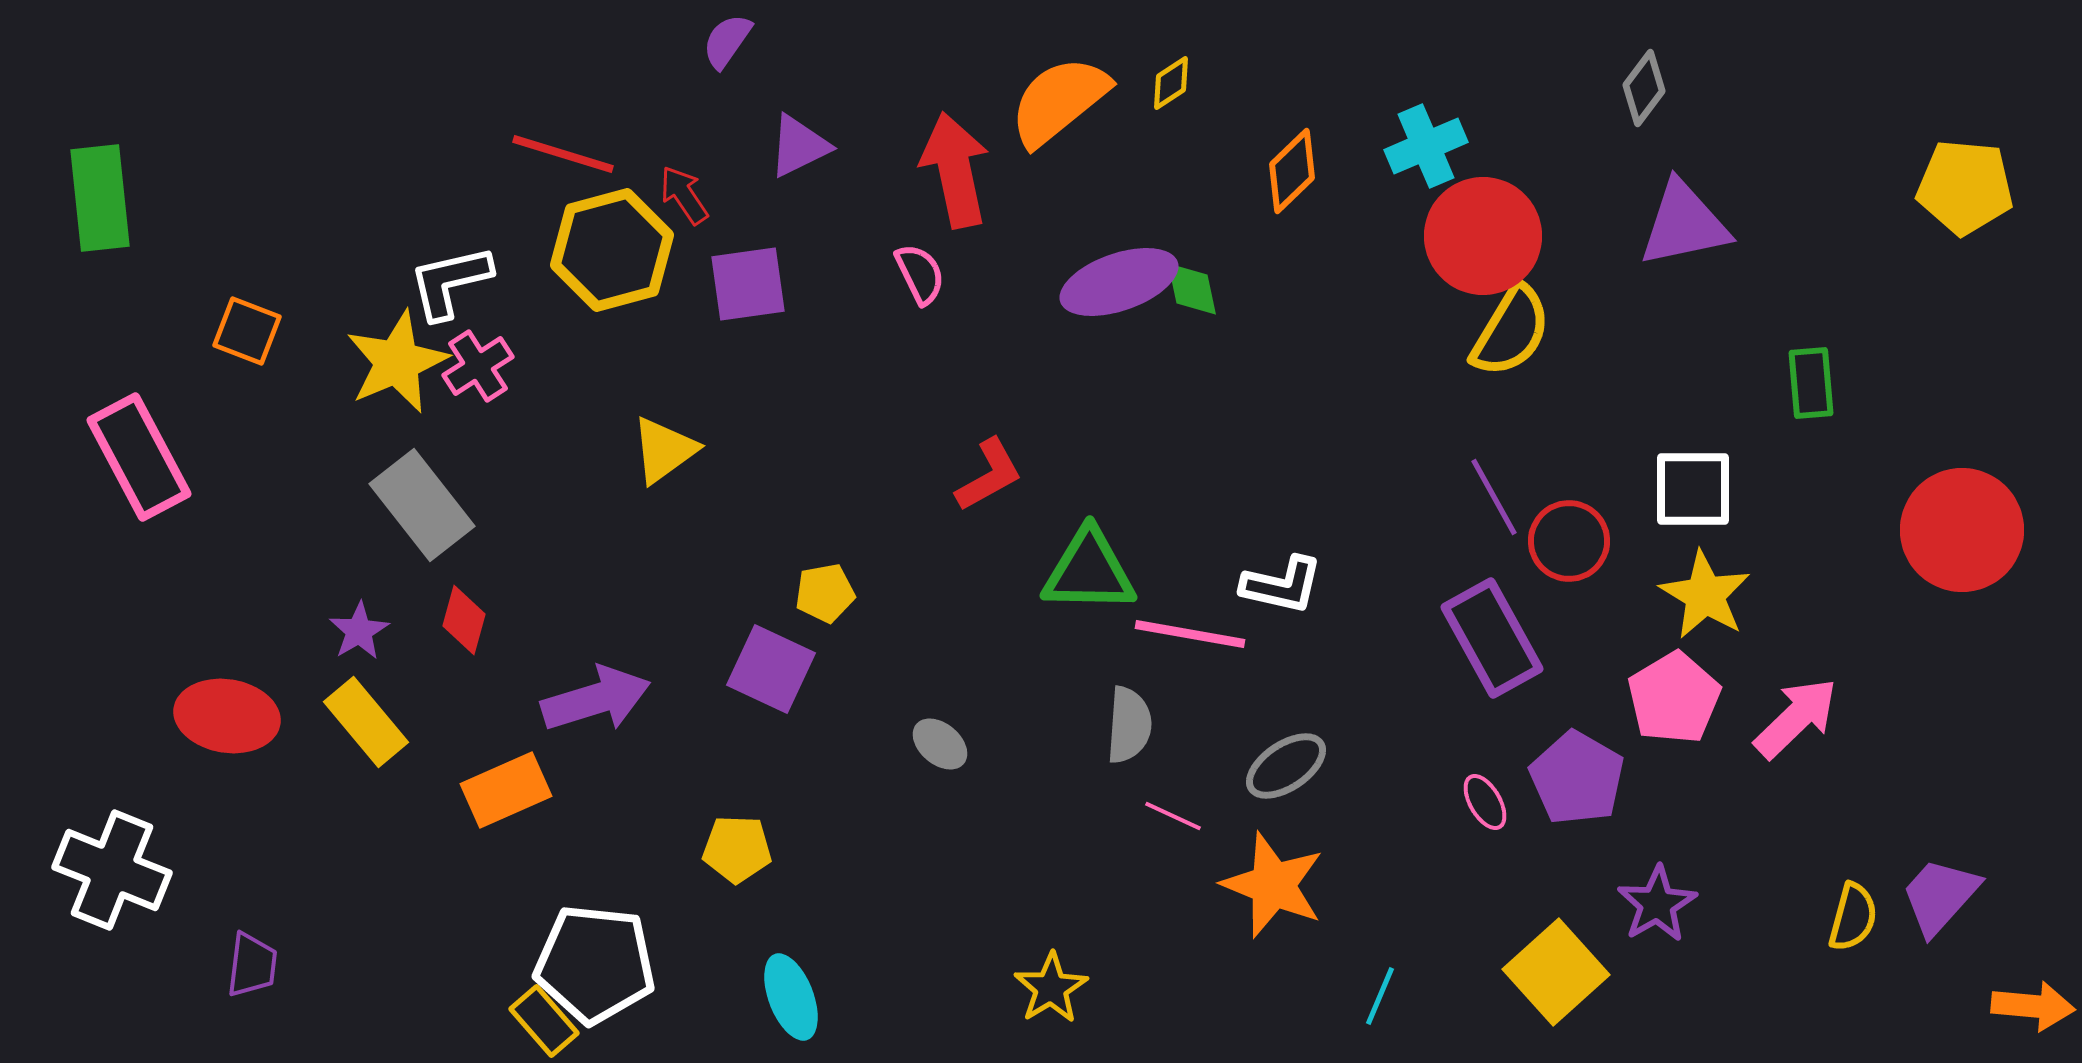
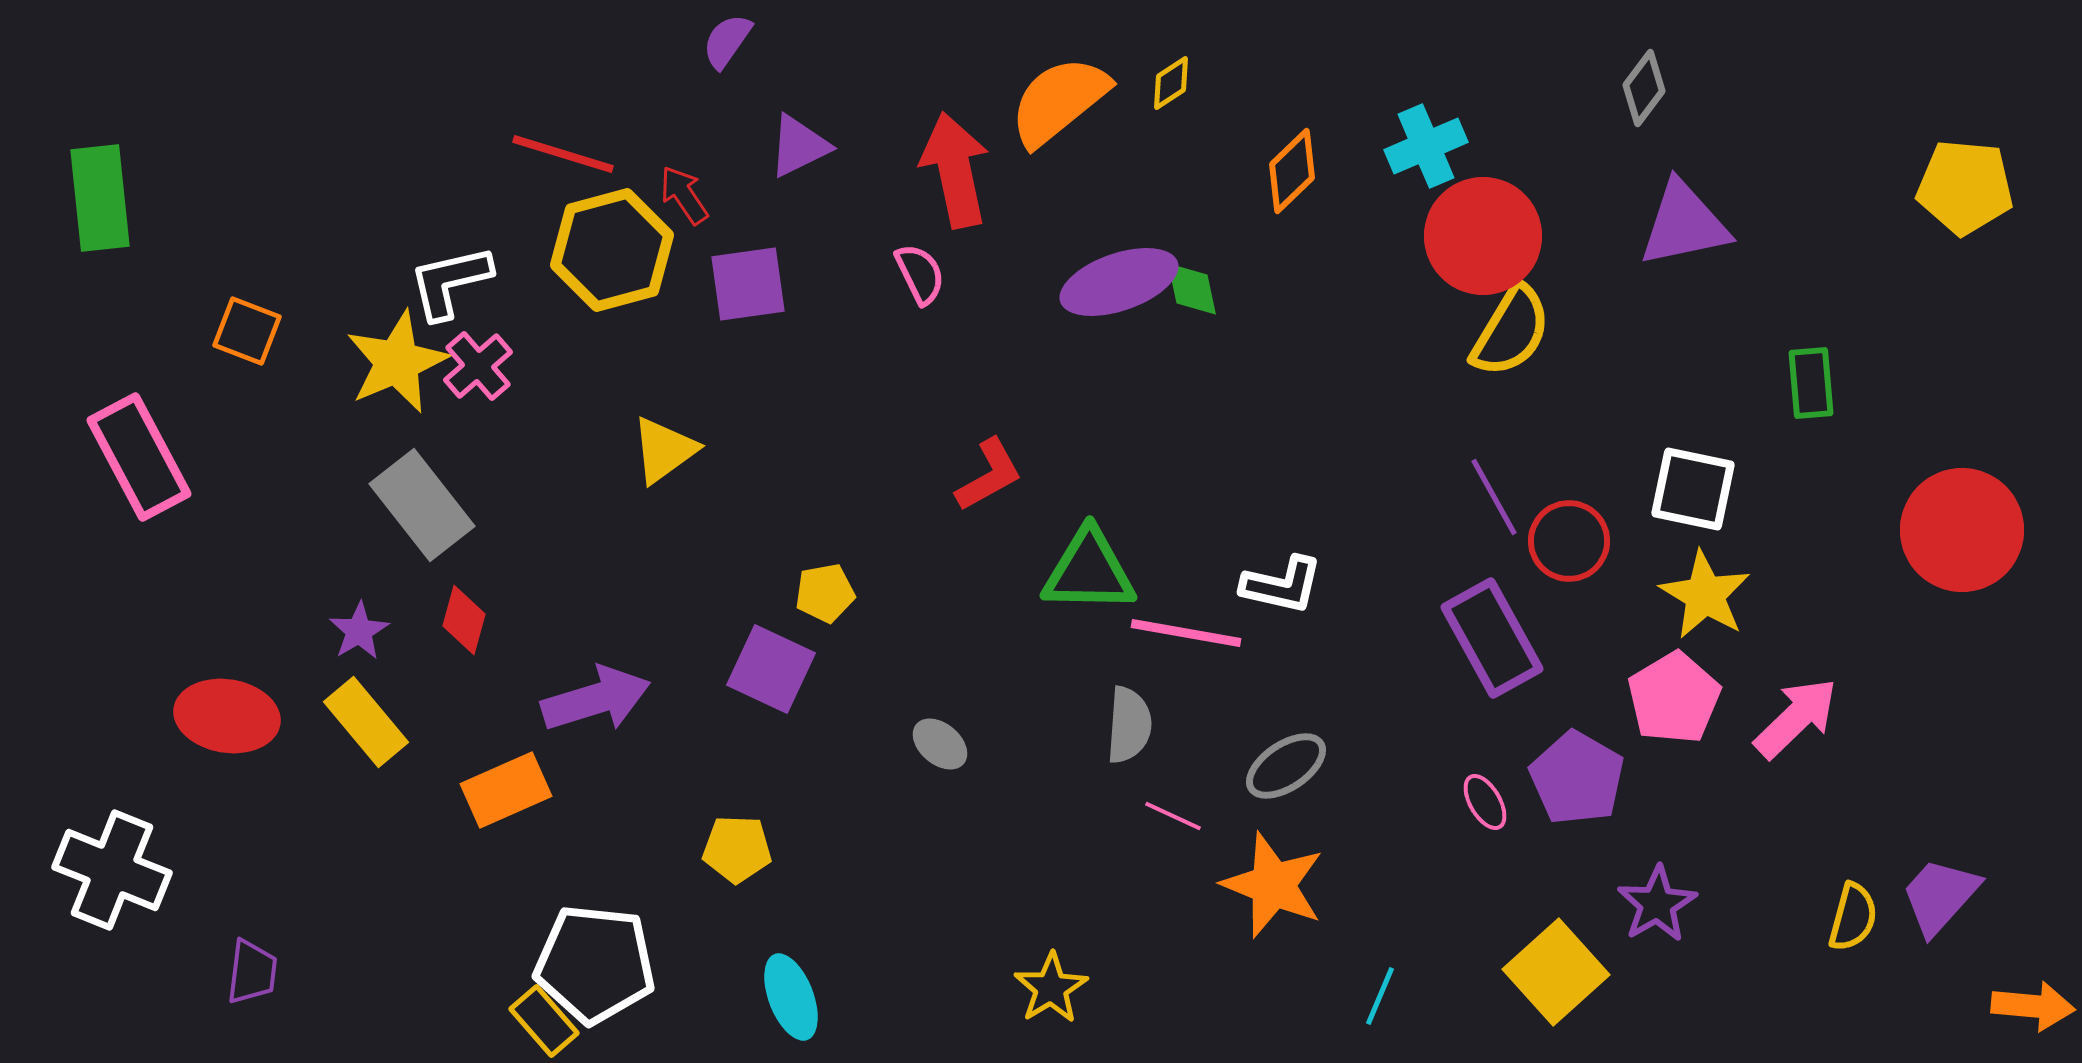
pink cross at (478, 366): rotated 8 degrees counterclockwise
white square at (1693, 489): rotated 12 degrees clockwise
pink line at (1190, 634): moved 4 px left, 1 px up
purple trapezoid at (252, 965): moved 7 px down
